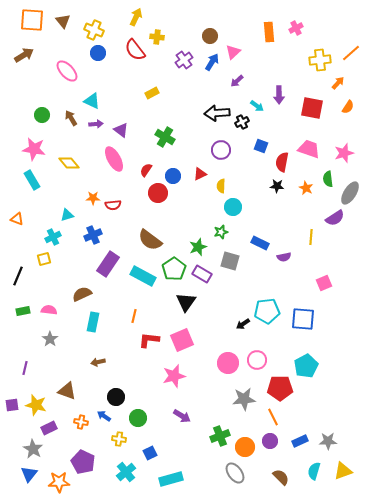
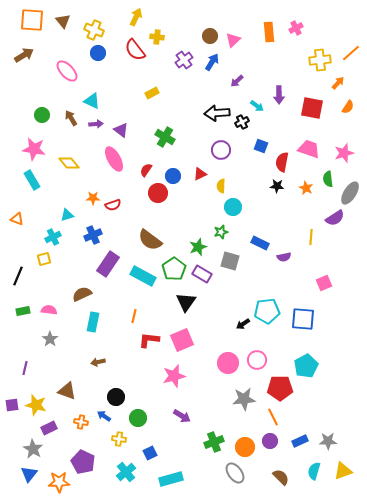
pink triangle at (233, 52): moved 12 px up
red semicircle at (113, 205): rotated 14 degrees counterclockwise
green cross at (220, 436): moved 6 px left, 6 px down
